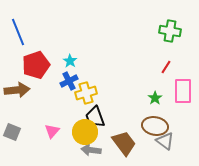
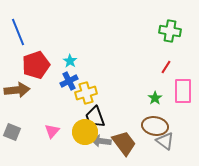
gray arrow: moved 10 px right, 9 px up
